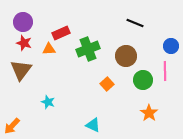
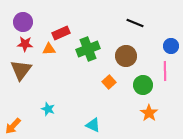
red star: moved 1 px right, 1 px down; rotated 14 degrees counterclockwise
green circle: moved 5 px down
orange square: moved 2 px right, 2 px up
cyan star: moved 7 px down
orange arrow: moved 1 px right
